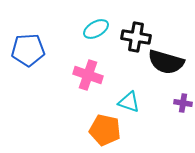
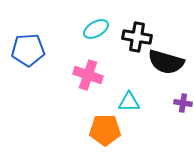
black cross: moved 1 px right
cyan triangle: rotated 20 degrees counterclockwise
orange pentagon: rotated 12 degrees counterclockwise
